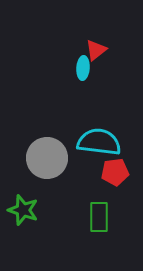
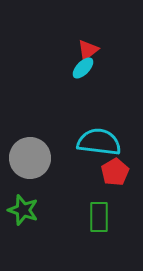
red triangle: moved 8 px left
cyan ellipse: rotated 40 degrees clockwise
gray circle: moved 17 px left
red pentagon: rotated 24 degrees counterclockwise
